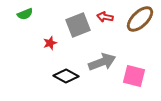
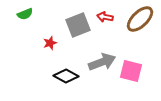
pink square: moved 3 px left, 5 px up
